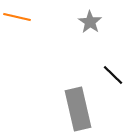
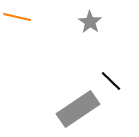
black line: moved 2 px left, 6 px down
gray rectangle: rotated 69 degrees clockwise
